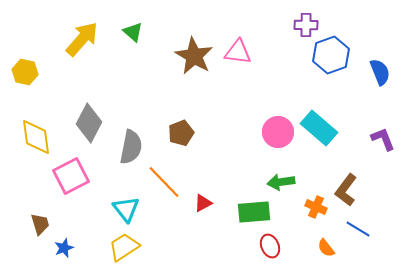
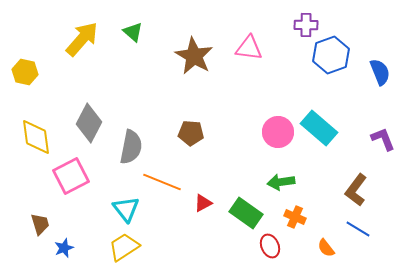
pink triangle: moved 11 px right, 4 px up
brown pentagon: moved 10 px right; rotated 25 degrees clockwise
orange line: moved 2 px left; rotated 24 degrees counterclockwise
brown L-shape: moved 10 px right
orange cross: moved 21 px left, 10 px down
green rectangle: moved 8 px left, 1 px down; rotated 40 degrees clockwise
